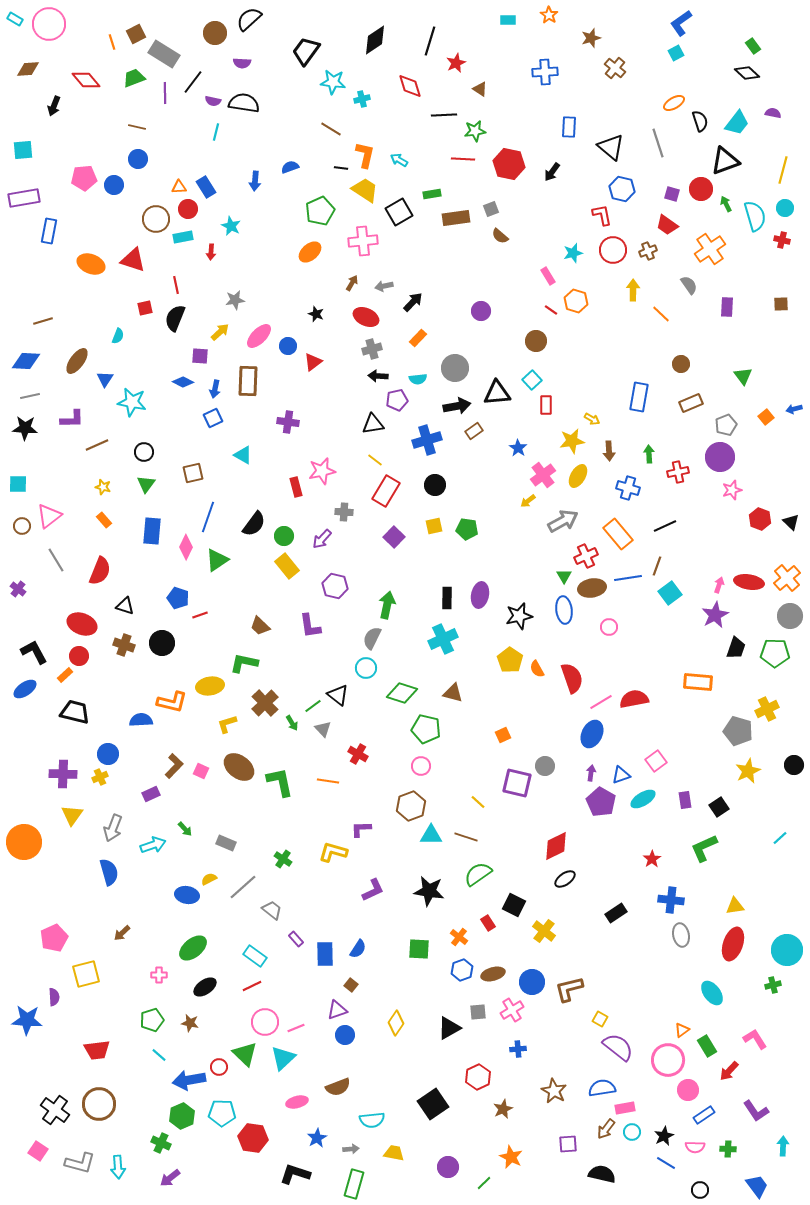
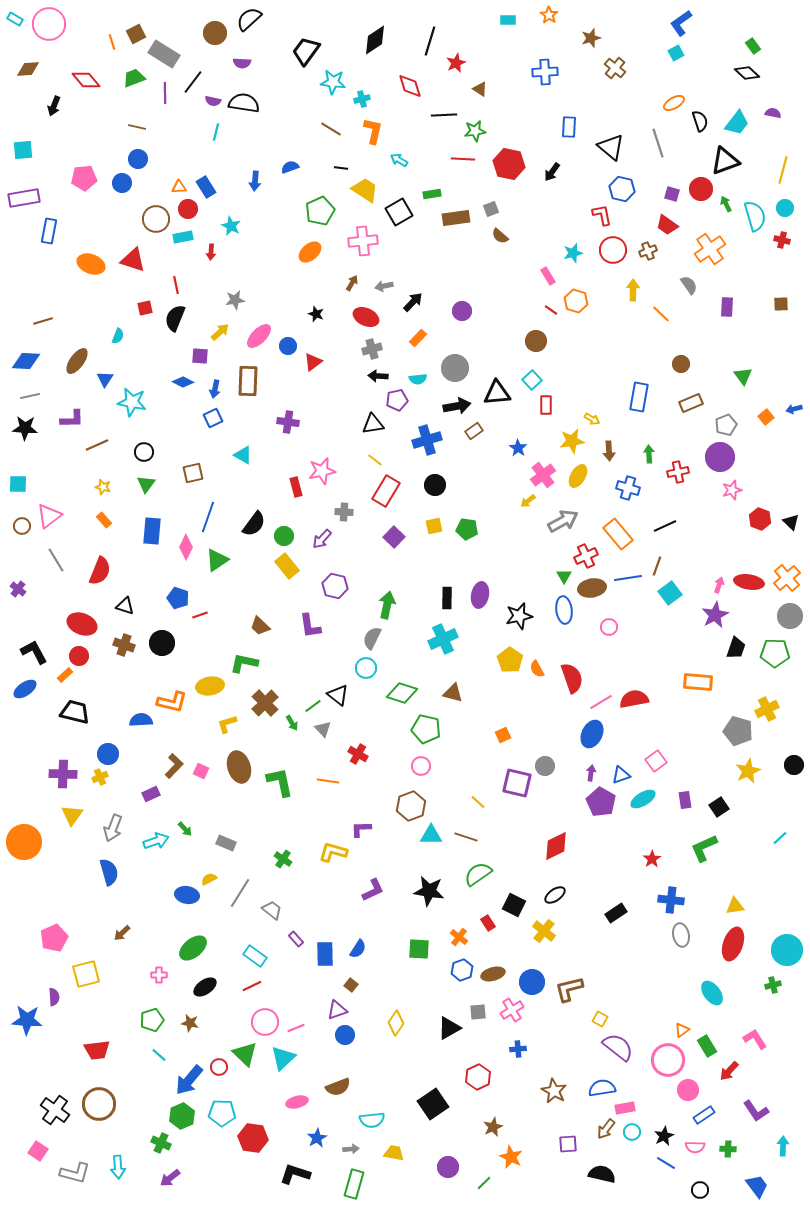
orange L-shape at (365, 155): moved 8 px right, 24 px up
blue circle at (114, 185): moved 8 px right, 2 px up
purple circle at (481, 311): moved 19 px left
brown ellipse at (239, 767): rotated 36 degrees clockwise
cyan arrow at (153, 845): moved 3 px right, 4 px up
black ellipse at (565, 879): moved 10 px left, 16 px down
gray line at (243, 887): moved 3 px left, 6 px down; rotated 16 degrees counterclockwise
blue arrow at (189, 1080): rotated 40 degrees counterclockwise
brown star at (503, 1109): moved 10 px left, 18 px down
gray L-shape at (80, 1163): moved 5 px left, 10 px down
